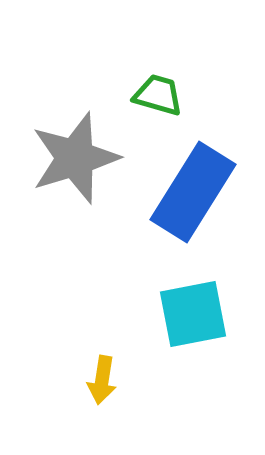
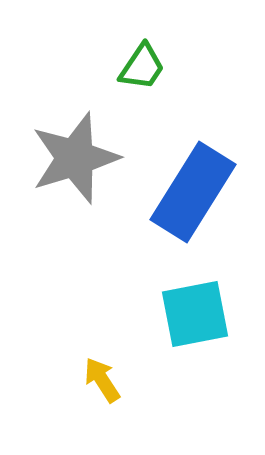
green trapezoid: moved 16 px left, 28 px up; rotated 108 degrees clockwise
cyan square: moved 2 px right
yellow arrow: rotated 138 degrees clockwise
